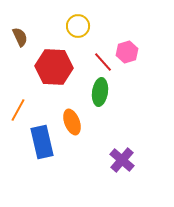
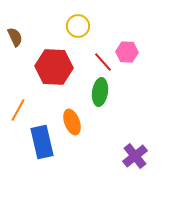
brown semicircle: moved 5 px left
pink hexagon: rotated 20 degrees clockwise
purple cross: moved 13 px right, 4 px up; rotated 10 degrees clockwise
